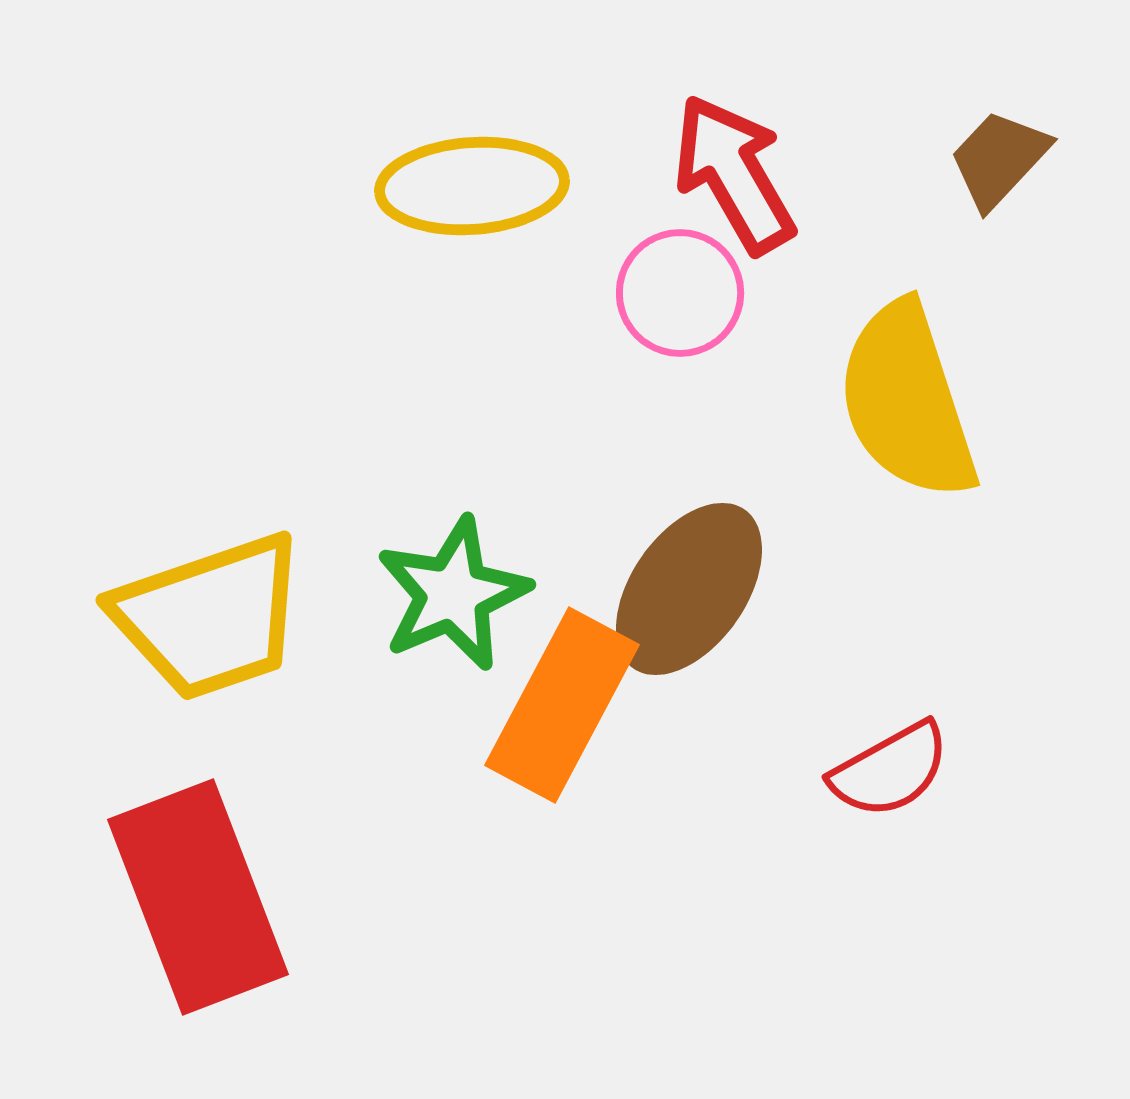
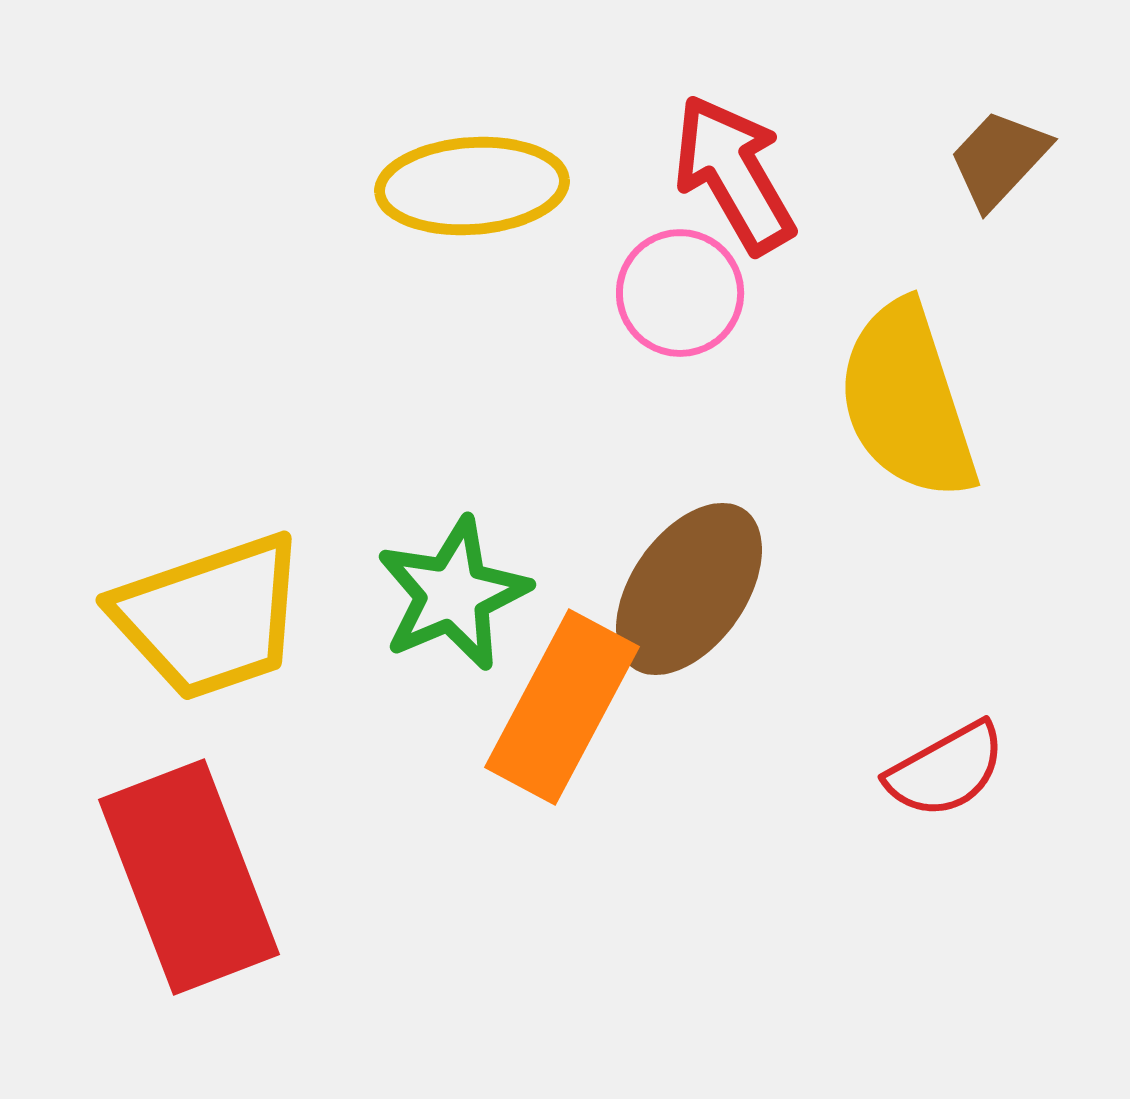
orange rectangle: moved 2 px down
red semicircle: moved 56 px right
red rectangle: moved 9 px left, 20 px up
